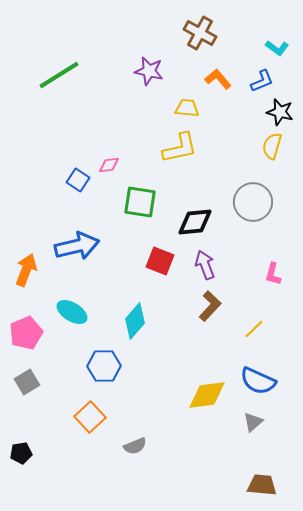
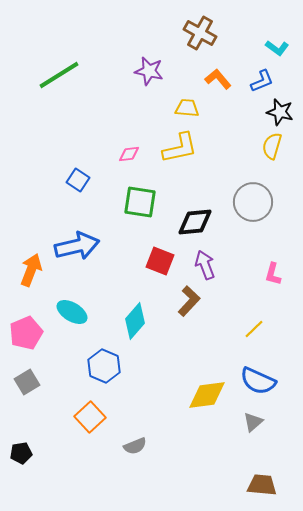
pink diamond: moved 20 px right, 11 px up
orange arrow: moved 5 px right
brown L-shape: moved 21 px left, 5 px up
blue hexagon: rotated 24 degrees clockwise
